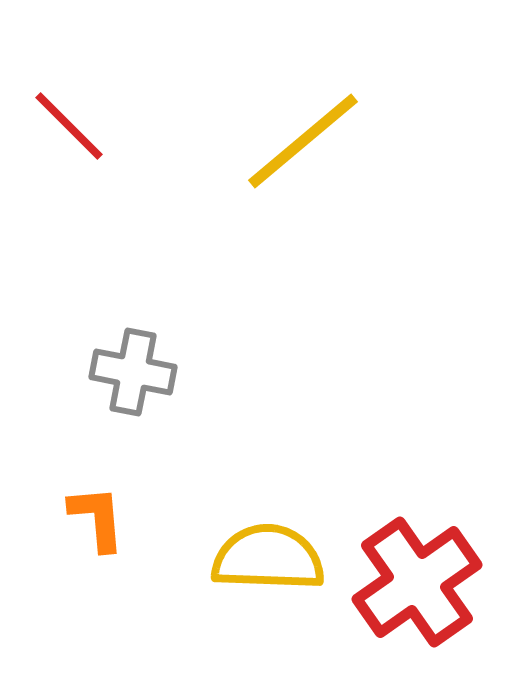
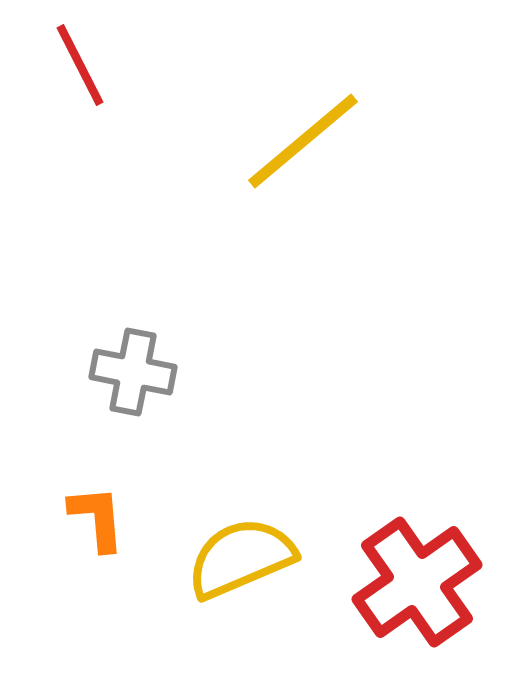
red line: moved 11 px right, 61 px up; rotated 18 degrees clockwise
yellow semicircle: moved 27 px left; rotated 25 degrees counterclockwise
